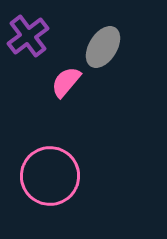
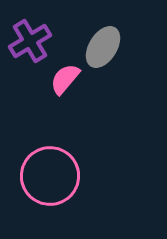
purple cross: moved 2 px right, 5 px down; rotated 6 degrees clockwise
pink semicircle: moved 1 px left, 3 px up
